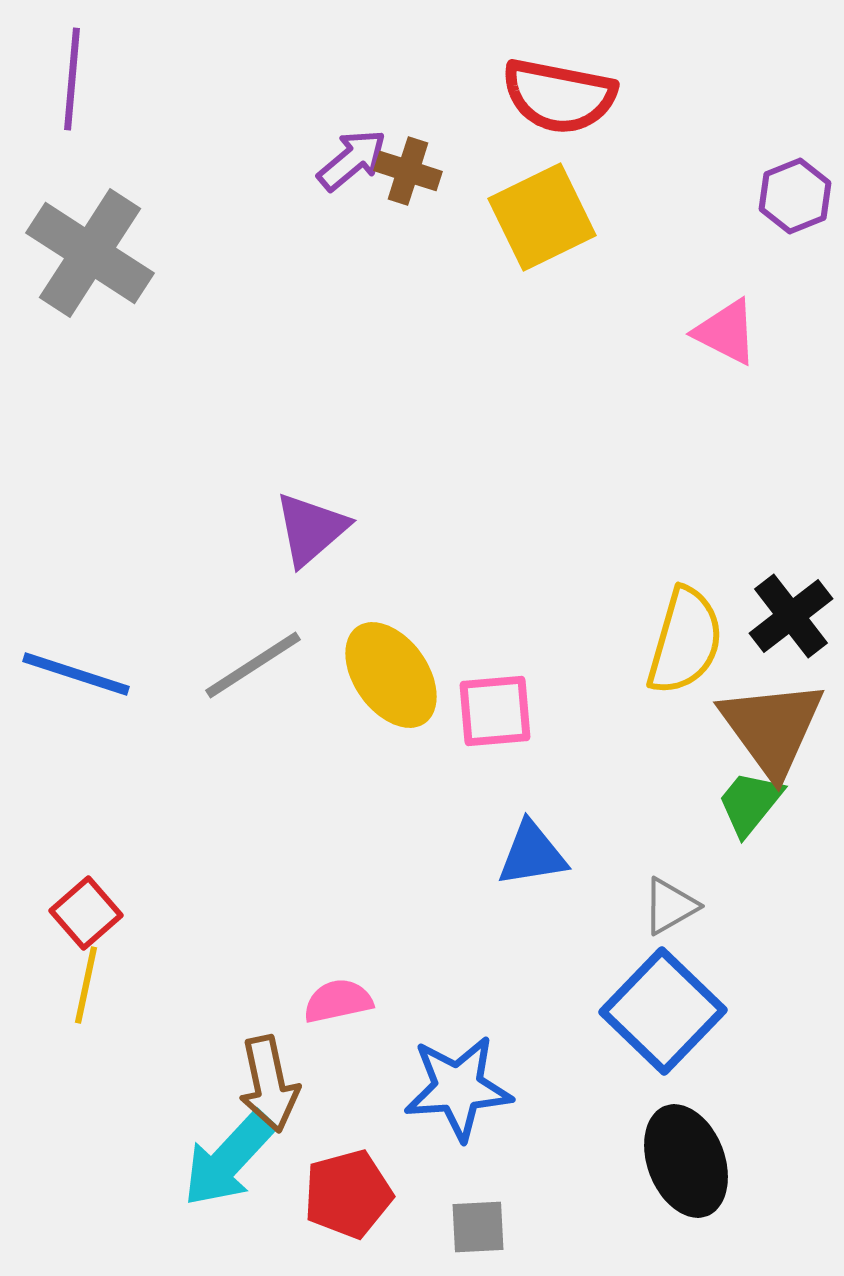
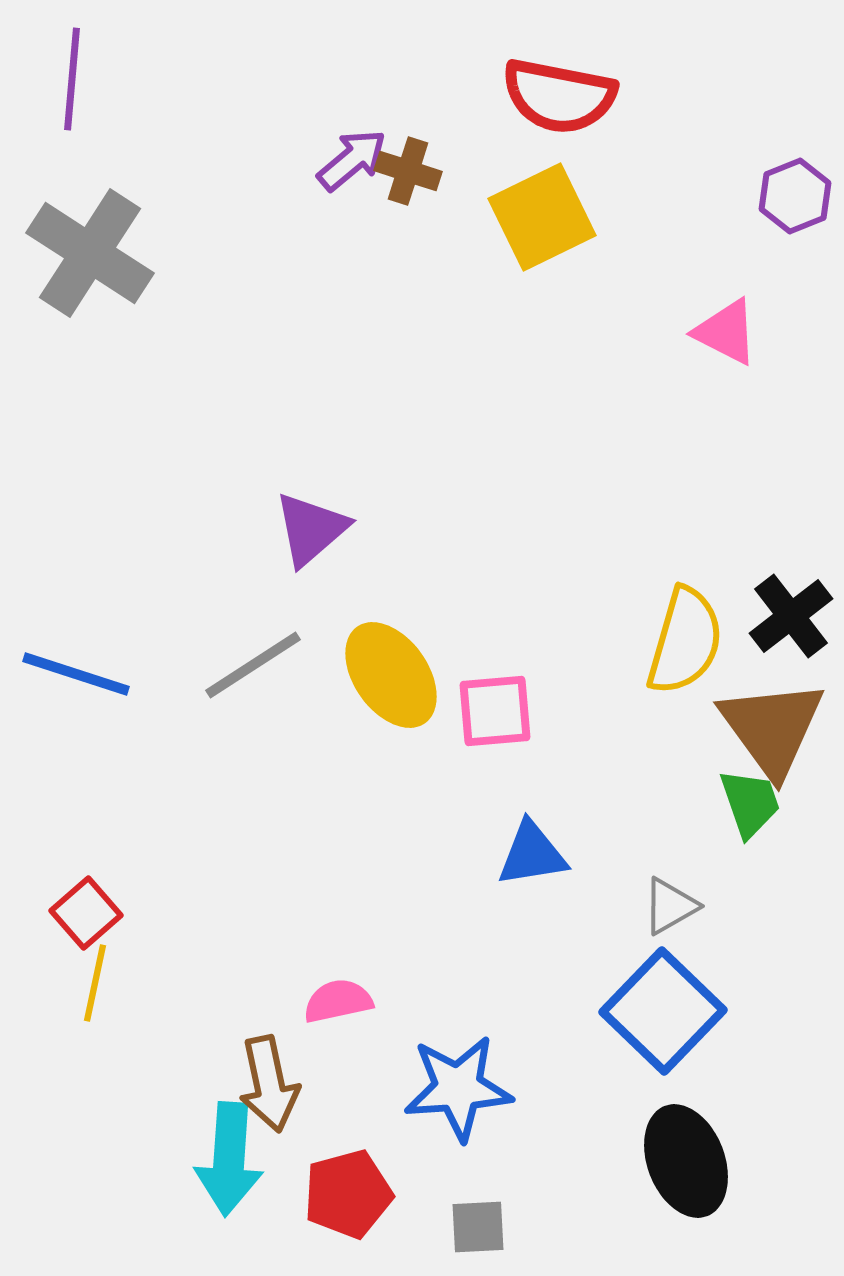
green trapezoid: rotated 122 degrees clockwise
yellow line: moved 9 px right, 2 px up
cyan arrow: rotated 39 degrees counterclockwise
